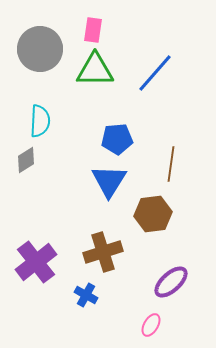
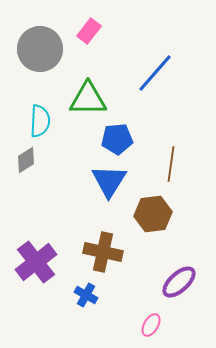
pink rectangle: moved 4 px left, 1 px down; rotated 30 degrees clockwise
green triangle: moved 7 px left, 29 px down
brown cross: rotated 30 degrees clockwise
purple ellipse: moved 8 px right
